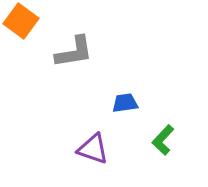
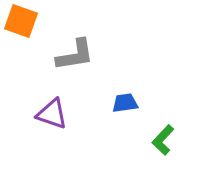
orange square: rotated 16 degrees counterclockwise
gray L-shape: moved 1 px right, 3 px down
purple triangle: moved 41 px left, 35 px up
